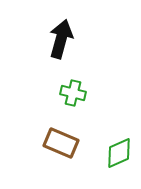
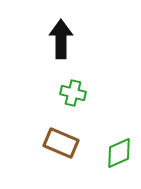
black arrow: rotated 15 degrees counterclockwise
